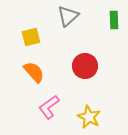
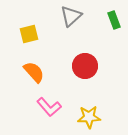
gray triangle: moved 3 px right
green rectangle: rotated 18 degrees counterclockwise
yellow square: moved 2 px left, 3 px up
pink L-shape: rotated 95 degrees counterclockwise
yellow star: rotated 30 degrees counterclockwise
